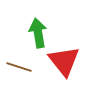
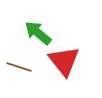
green arrow: rotated 40 degrees counterclockwise
